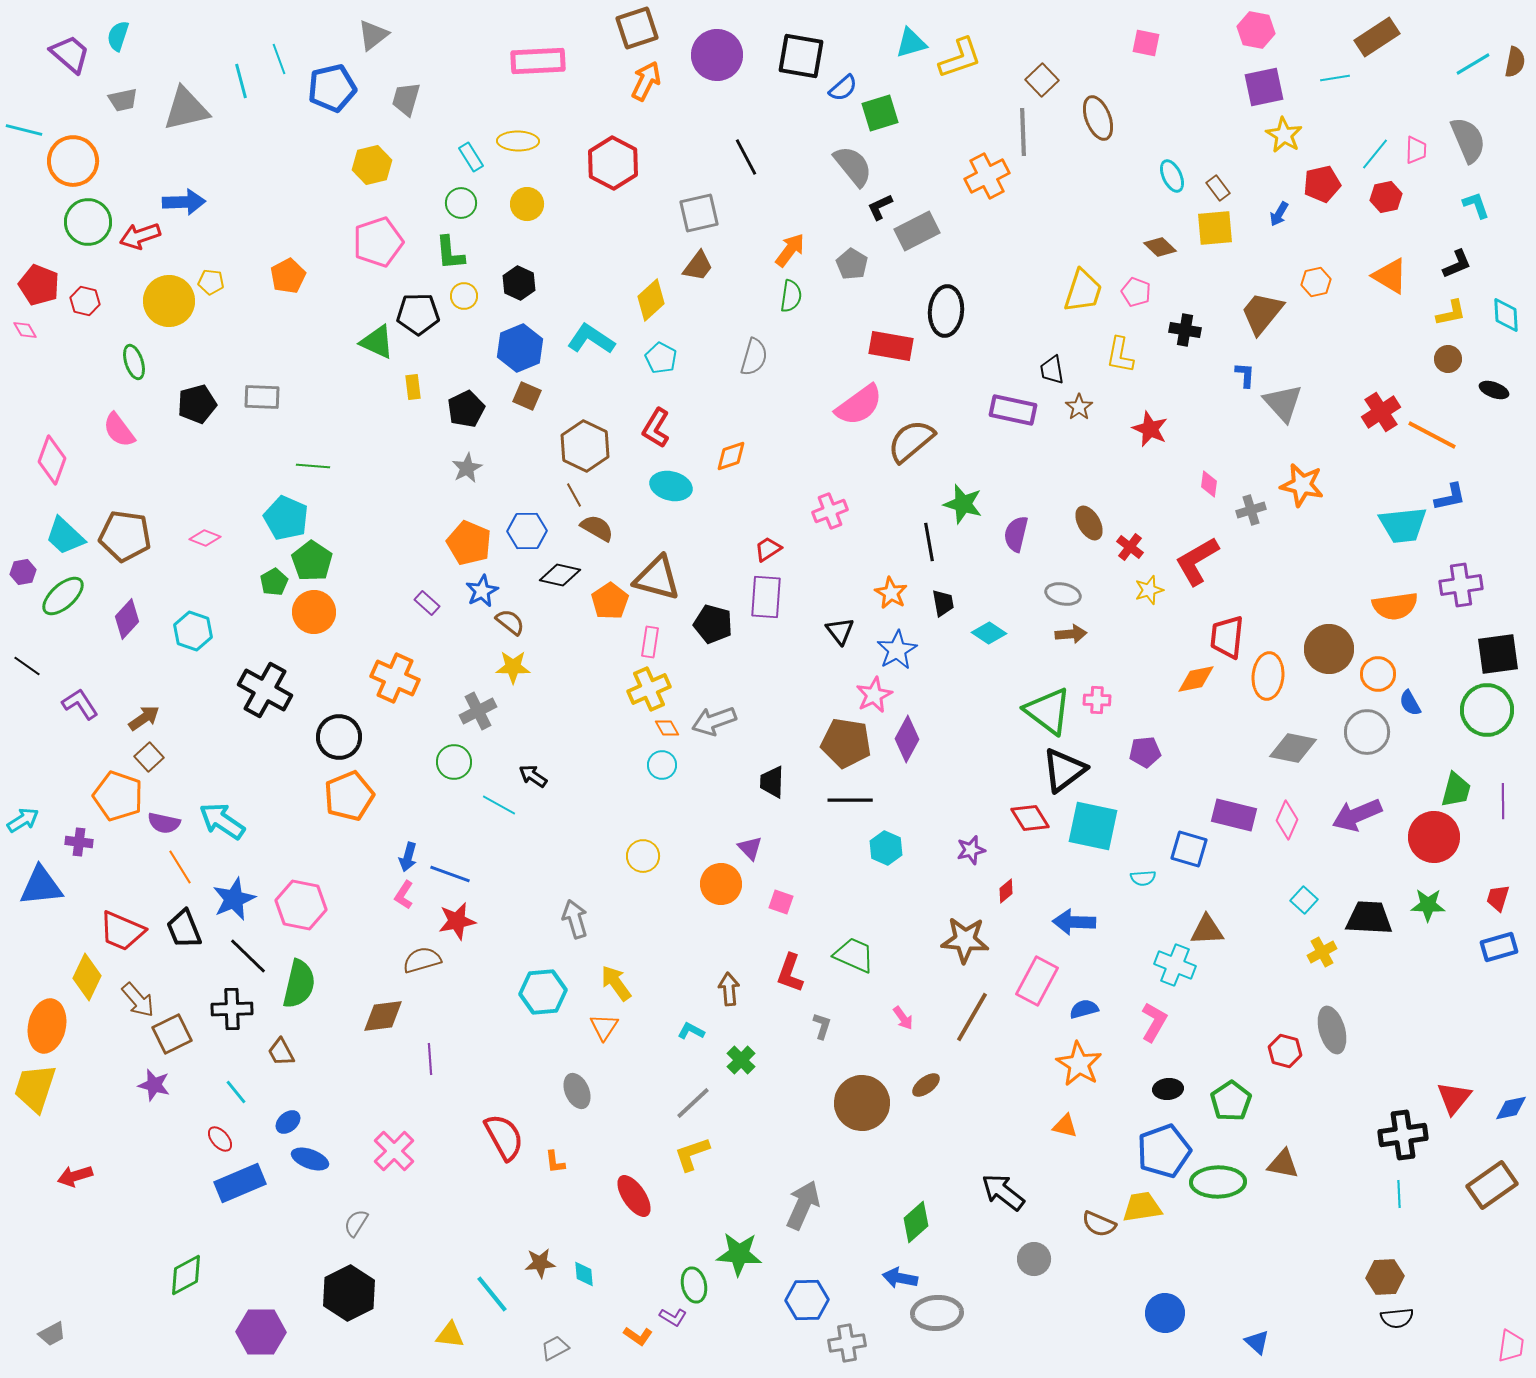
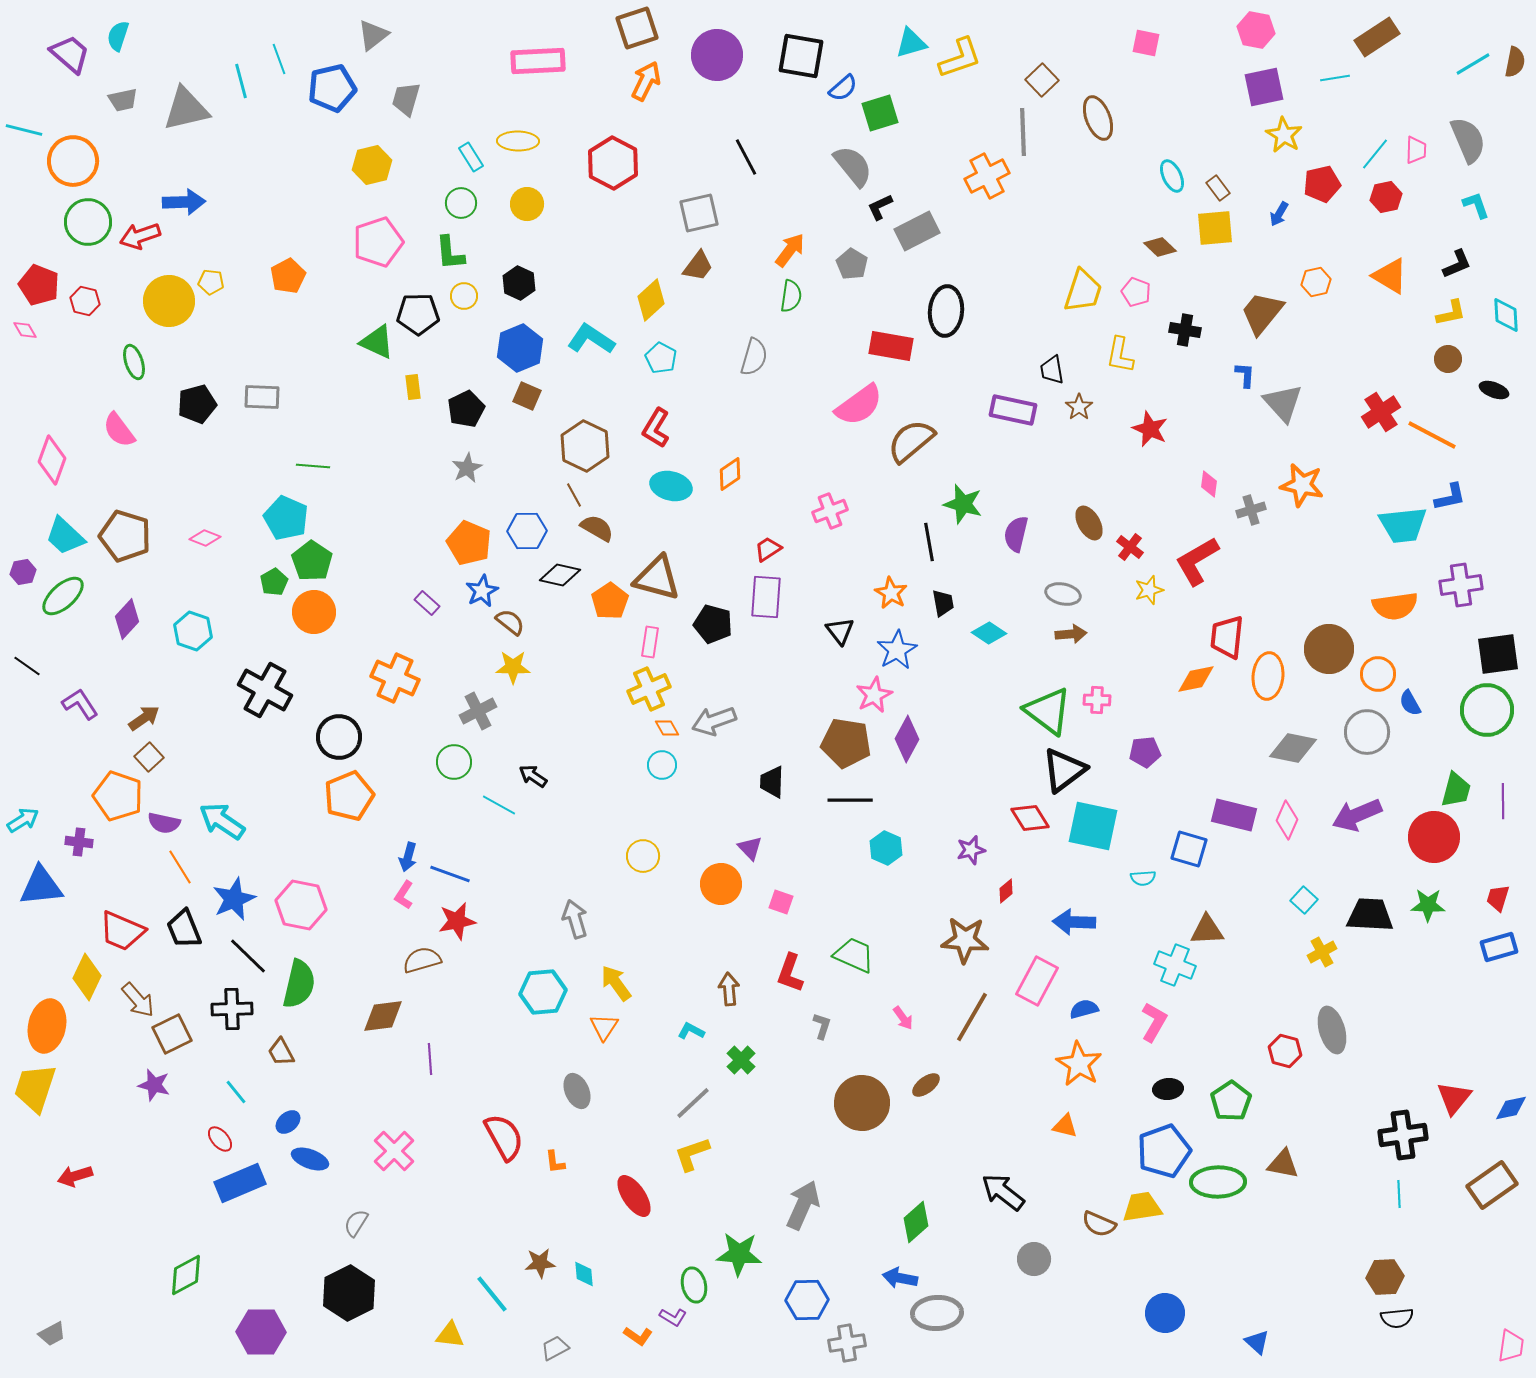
orange diamond at (731, 456): moved 1 px left, 18 px down; rotated 16 degrees counterclockwise
brown pentagon at (125, 536): rotated 9 degrees clockwise
black trapezoid at (1369, 918): moved 1 px right, 3 px up
